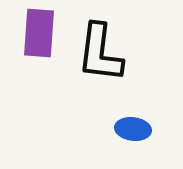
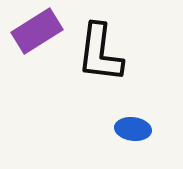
purple rectangle: moved 2 px left, 2 px up; rotated 54 degrees clockwise
